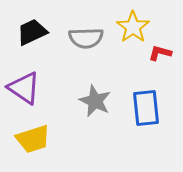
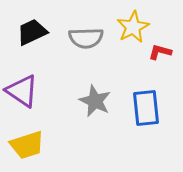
yellow star: rotated 8 degrees clockwise
red L-shape: moved 1 px up
purple triangle: moved 2 px left, 3 px down
yellow trapezoid: moved 6 px left, 6 px down
